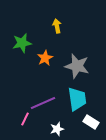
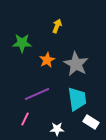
yellow arrow: rotated 32 degrees clockwise
green star: rotated 12 degrees clockwise
orange star: moved 2 px right, 2 px down
gray star: moved 1 px left, 2 px up; rotated 15 degrees clockwise
purple line: moved 6 px left, 9 px up
white star: rotated 16 degrees clockwise
